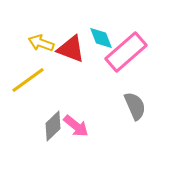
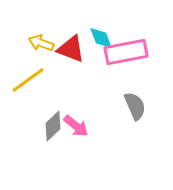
pink rectangle: rotated 30 degrees clockwise
